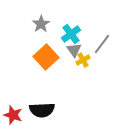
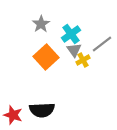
gray line: rotated 15 degrees clockwise
